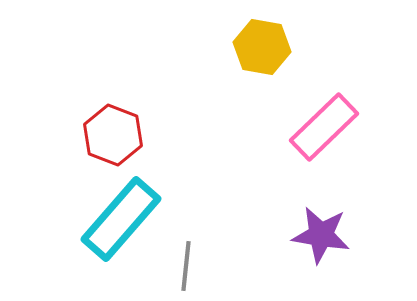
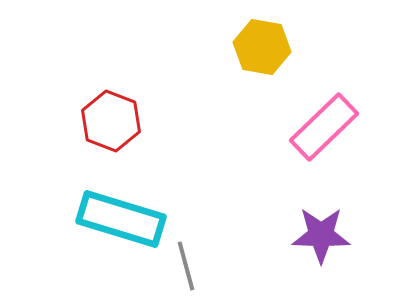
red hexagon: moved 2 px left, 14 px up
cyan rectangle: rotated 66 degrees clockwise
purple star: rotated 8 degrees counterclockwise
gray line: rotated 21 degrees counterclockwise
